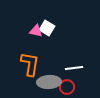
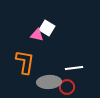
pink triangle: moved 1 px right, 4 px down
orange L-shape: moved 5 px left, 2 px up
